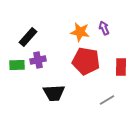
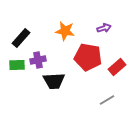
purple arrow: rotated 96 degrees clockwise
orange star: moved 15 px left, 1 px up
black rectangle: moved 7 px left, 1 px down
red pentagon: moved 2 px right, 4 px up
red rectangle: moved 4 px left; rotated 48 degrees clockwise
black trapezoid: moved 12 px up
